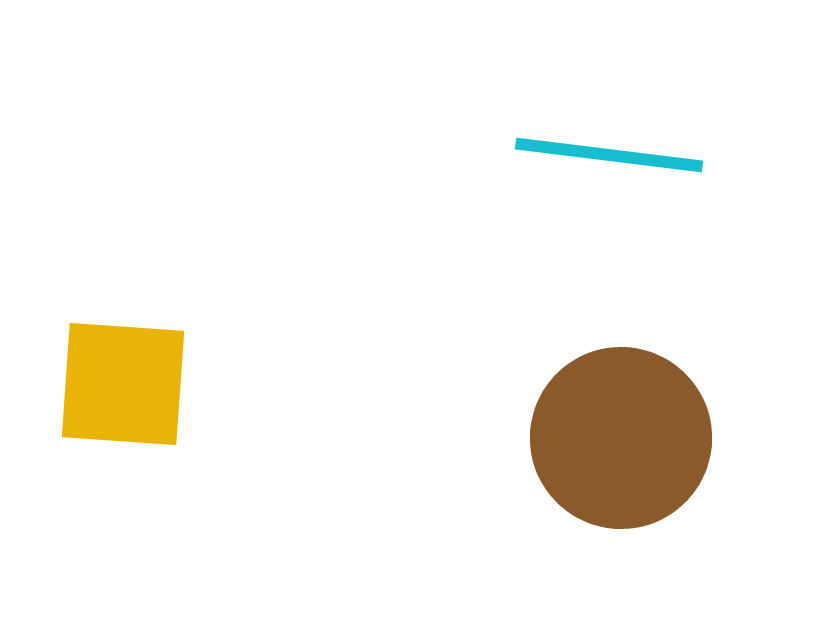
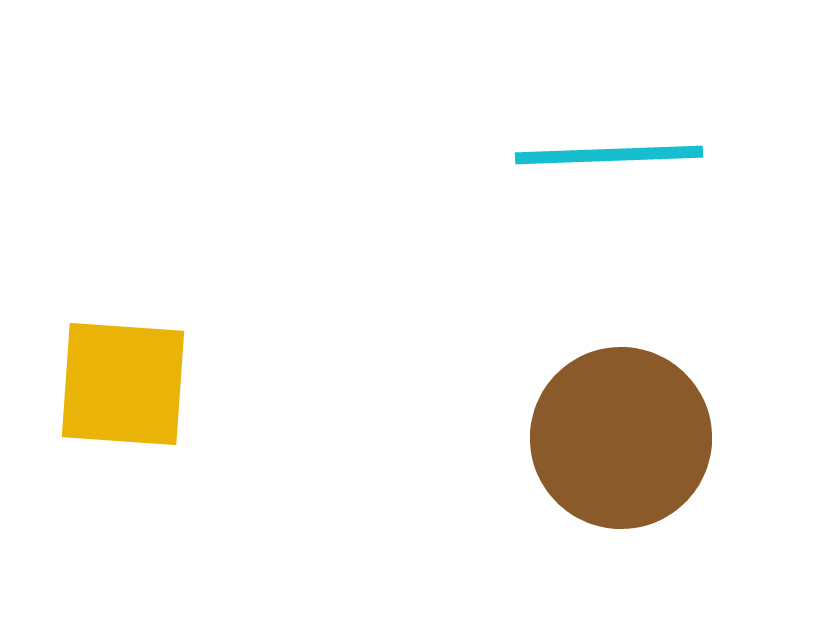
cyan line: rotated 9 degrees counterclockwise
